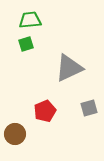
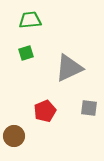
green square: moved 9 px down
gray square: rotated 24 degrees clockwise
brown circle: moved 1 px left, 2 px down
